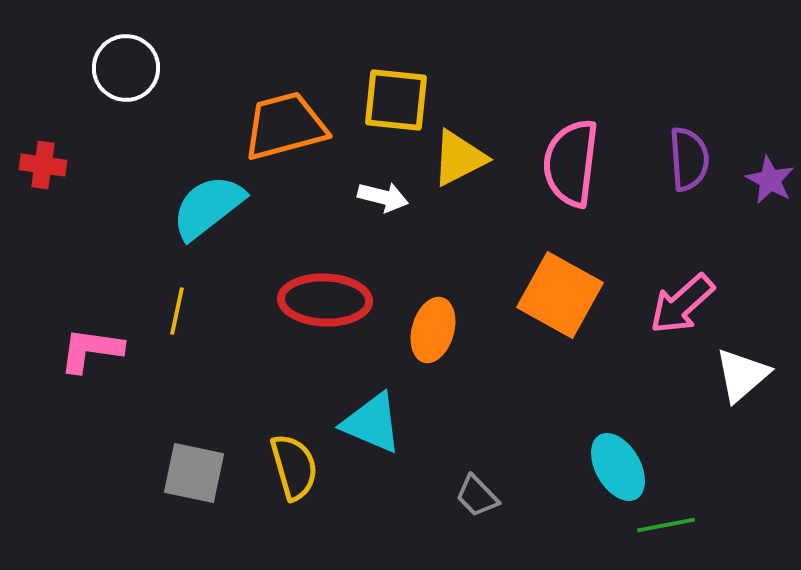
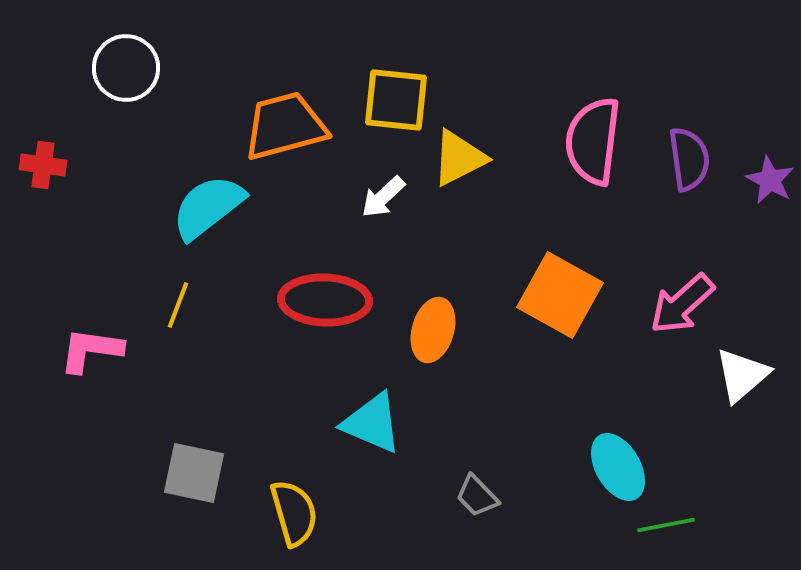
purple semicircle: rotated 4 degrees counterclockwise
pink semicircle: moved 22 px right, 22 px up
white arrow: rotated 123 degrees clockwise
yellow line: moved 1 px right, 6 px up; rotated 9 degrees clockwise
yellow semicircle: moved 46 px down
